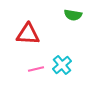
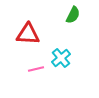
green semicircle: rotated 72 degrees counterclockwise
cyan cross: moved 1 px left, 7 px up
